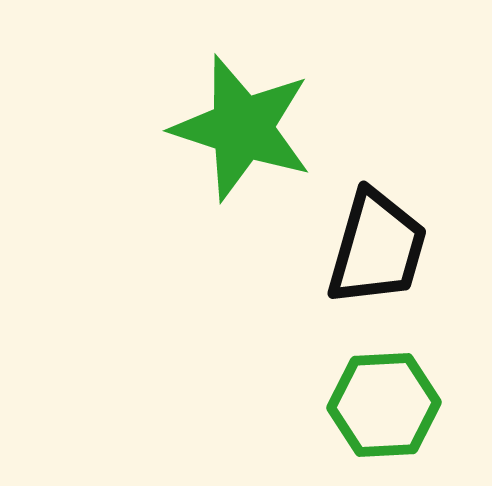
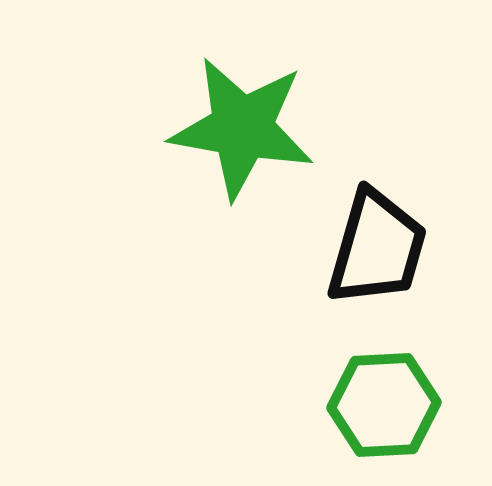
green star: rotated 8 degrees counterclockwise
